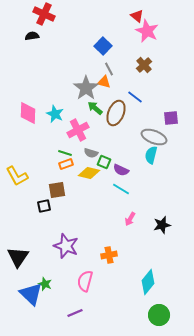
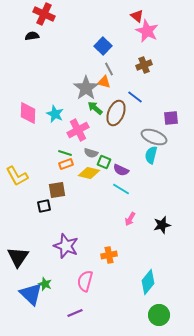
brown cross: rotated 21 degrees clockwise
